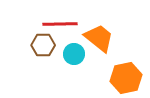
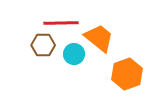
red line: moved 1 px right, 1 px up
orange hexagon: moved 1 px right, 4 px up; rotated 8 degrees counterclockwise
